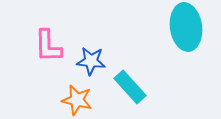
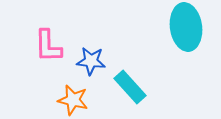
orange star: moved 4 px left
